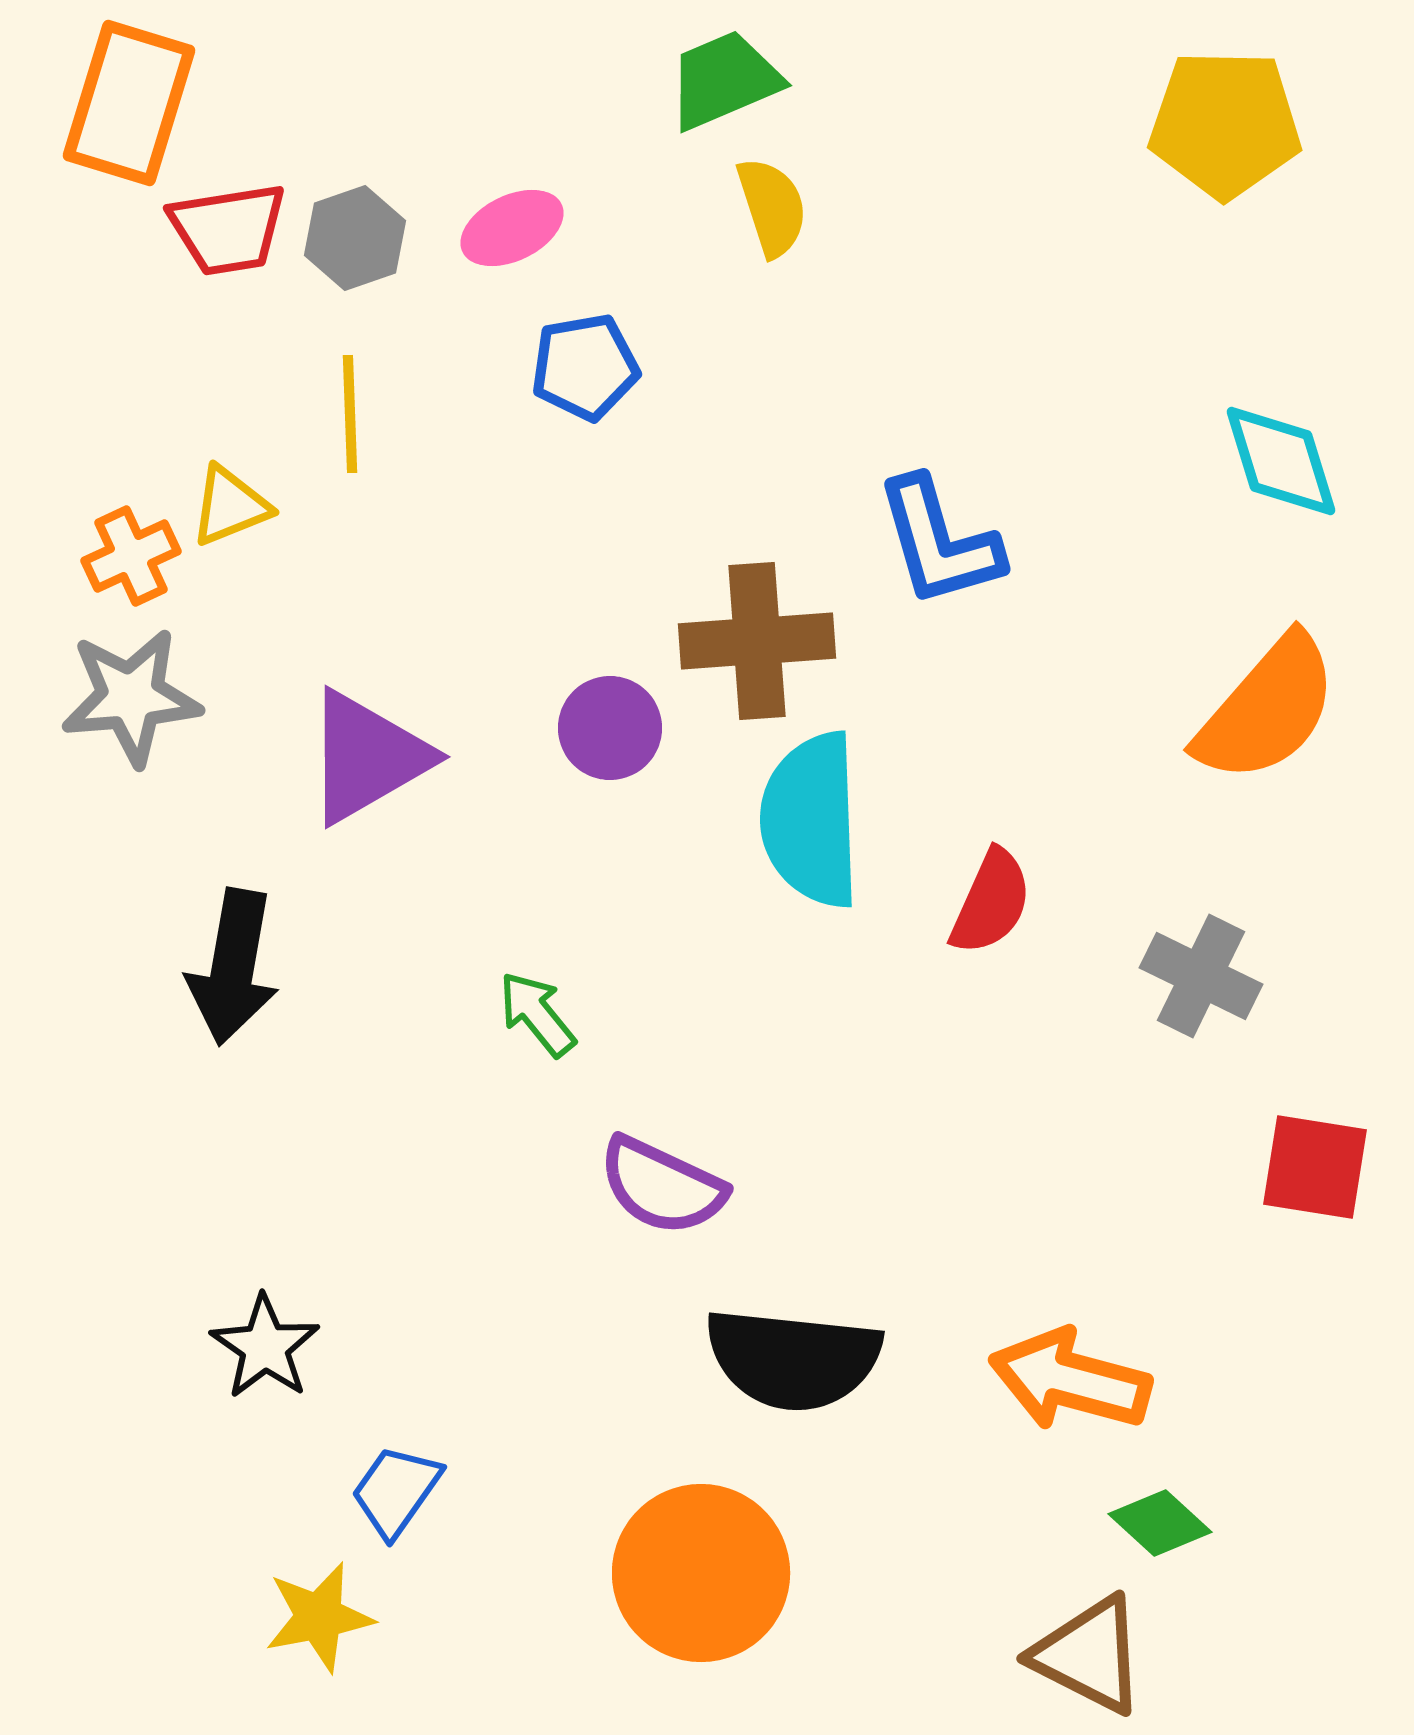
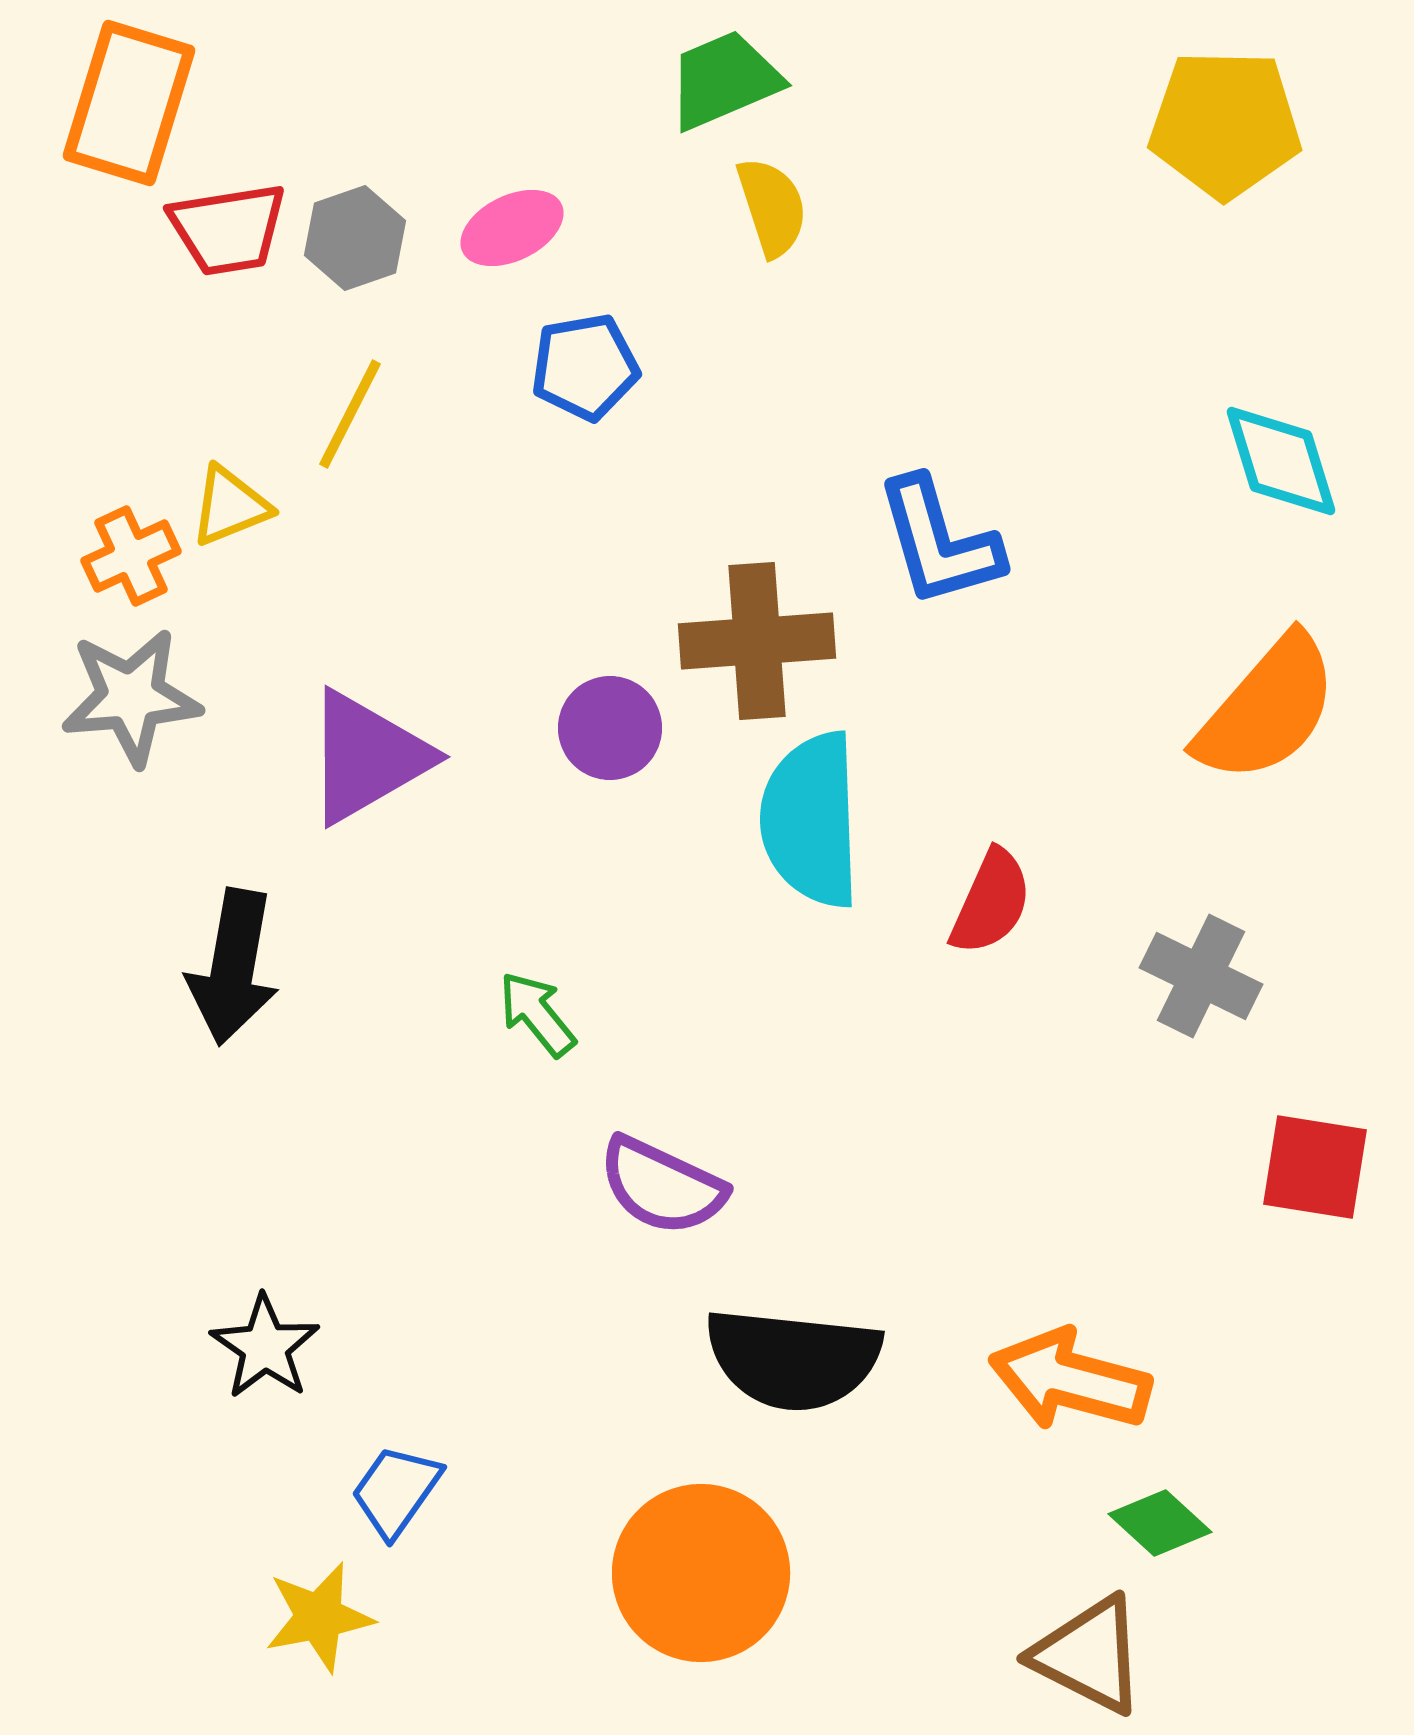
yellow line: rotated 29 degrees clockwise
